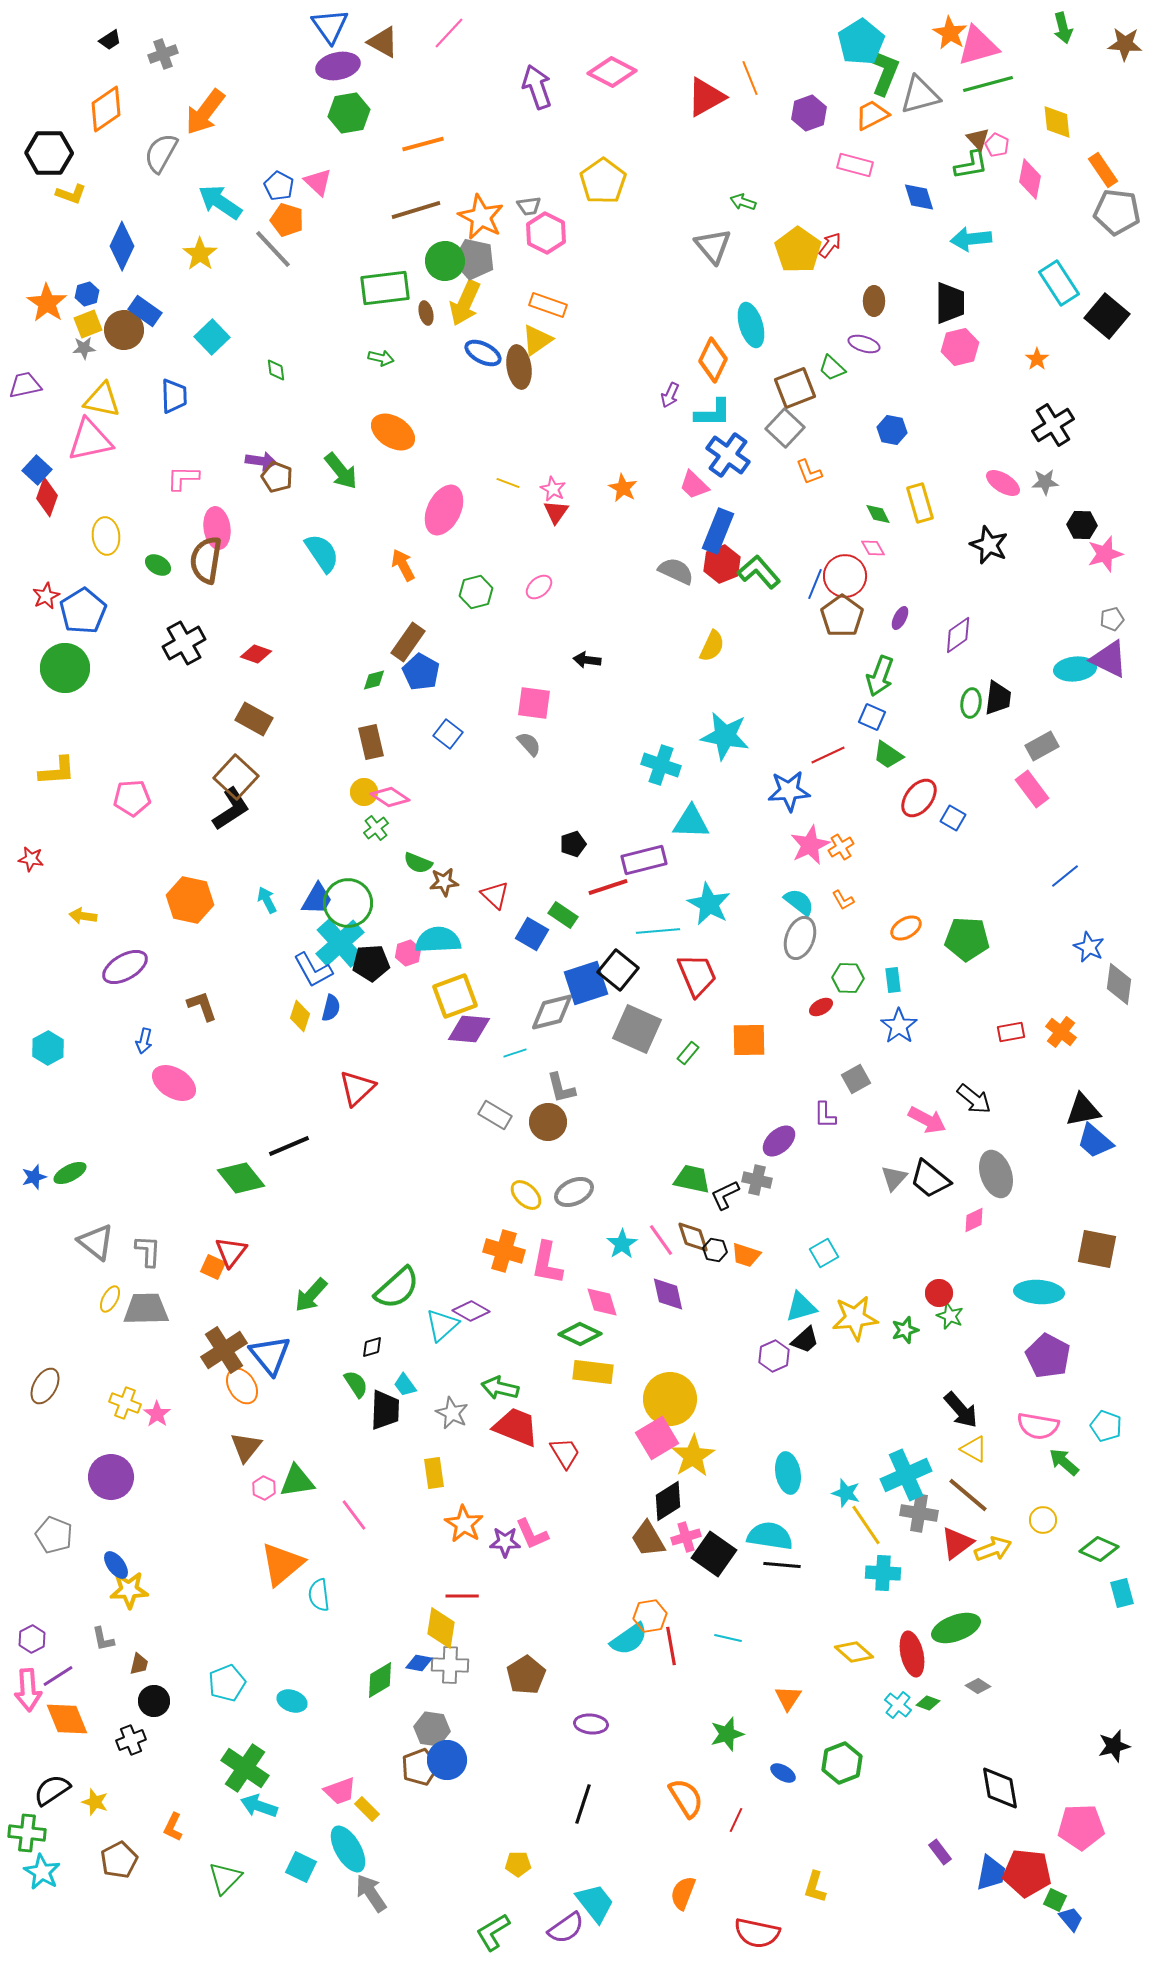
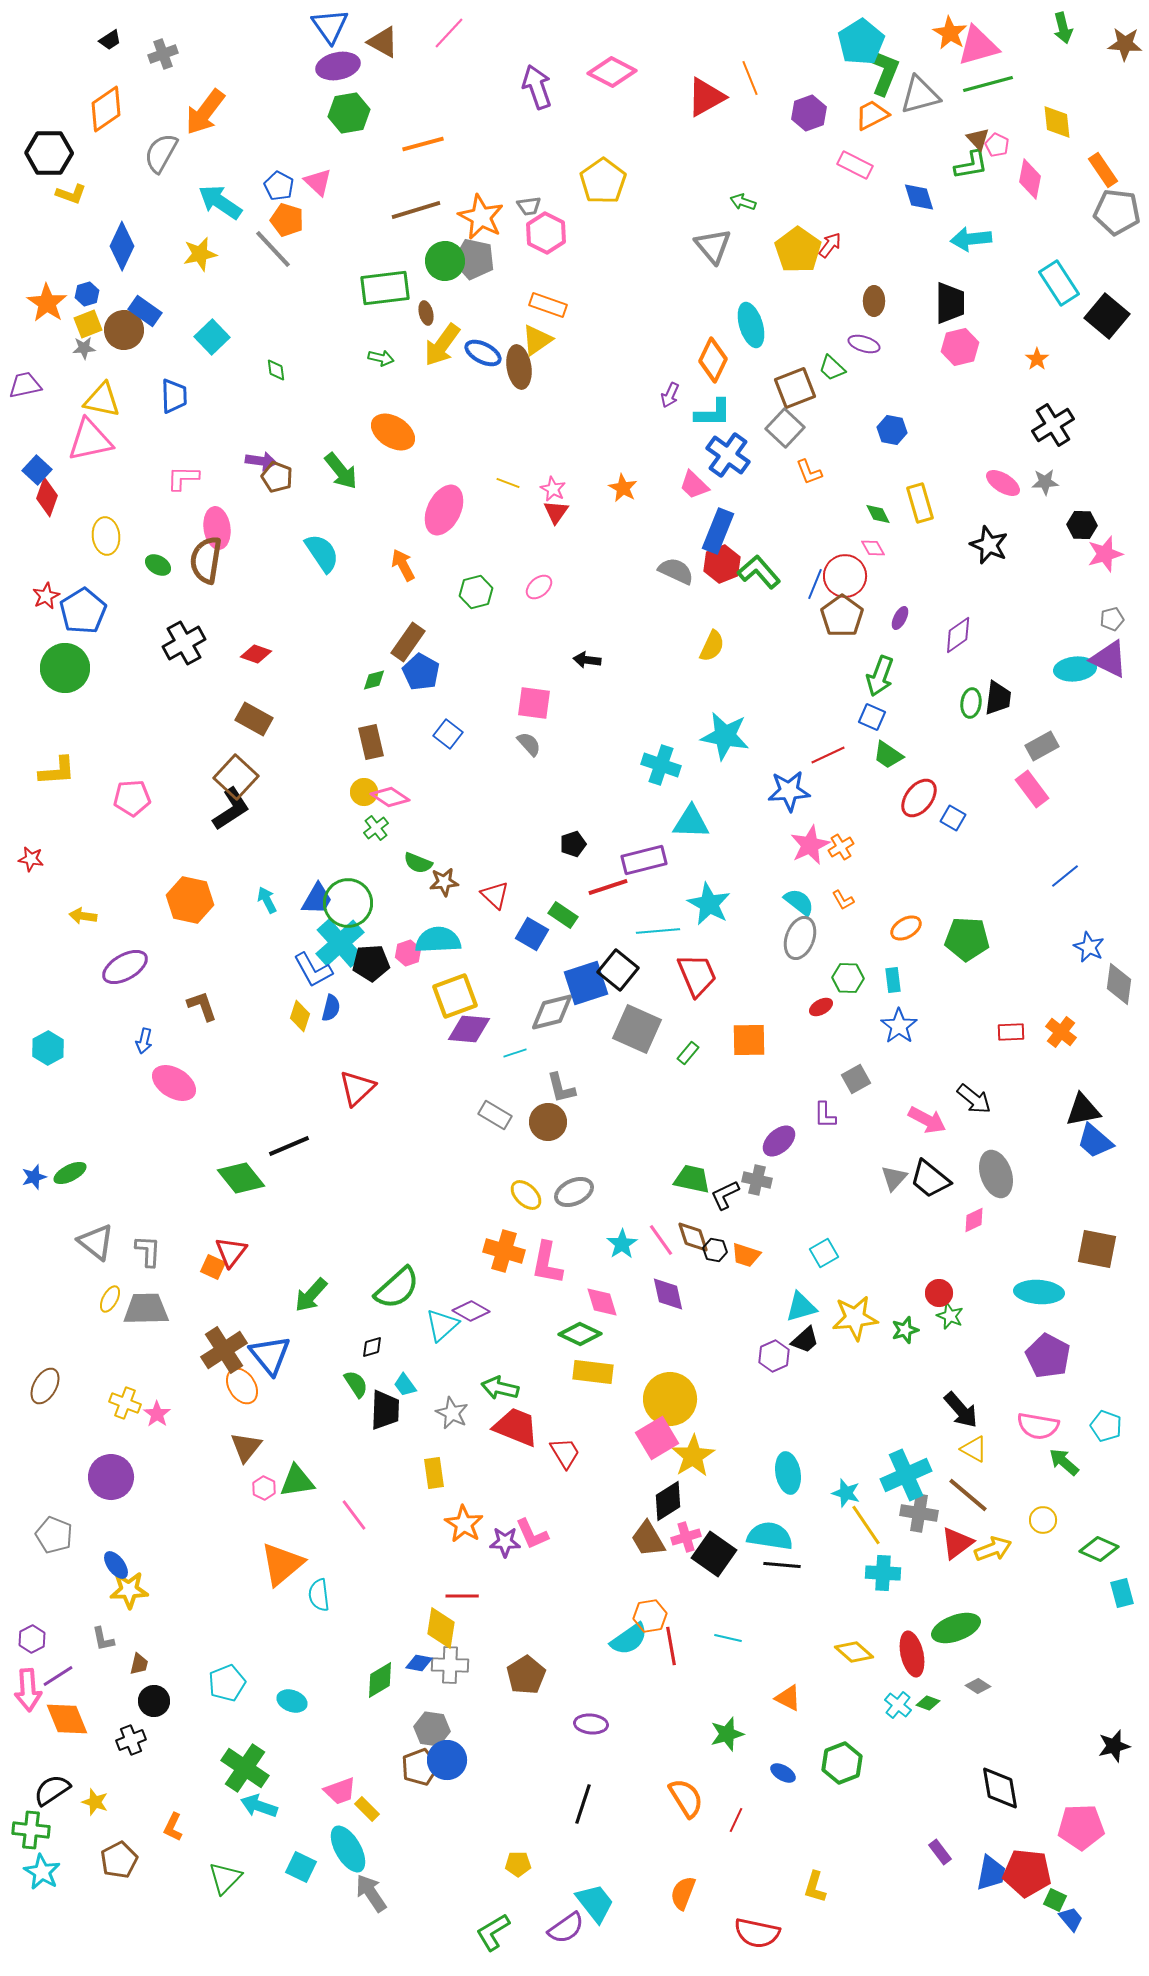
pink rectangle at (855, 165): rotated 12 degrees clockwise
yellow star at (200, 254): rotated 24 degrees clockwise
yellow arrow at (465, 303): moved 23 px left, 42 px down; rotated 12 degrees clockwise
red rectangle at (1011, 1032): rotated 8 degrees clockwise
orange triangle at (788, 1698): rotated 36 degrees counterclockwise
green cross at (27, 1833): moved 4 px right, 3 px up
